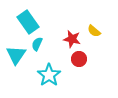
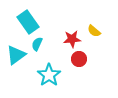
red star: rotated 18 degrees counterclockwise
cyan triangle: rotated 20 degrees clockwise
